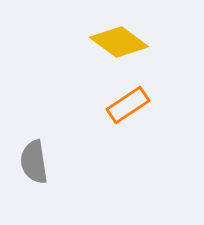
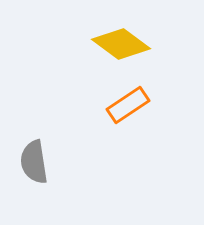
yellow diamond: moved 2 px right, 2 px down
